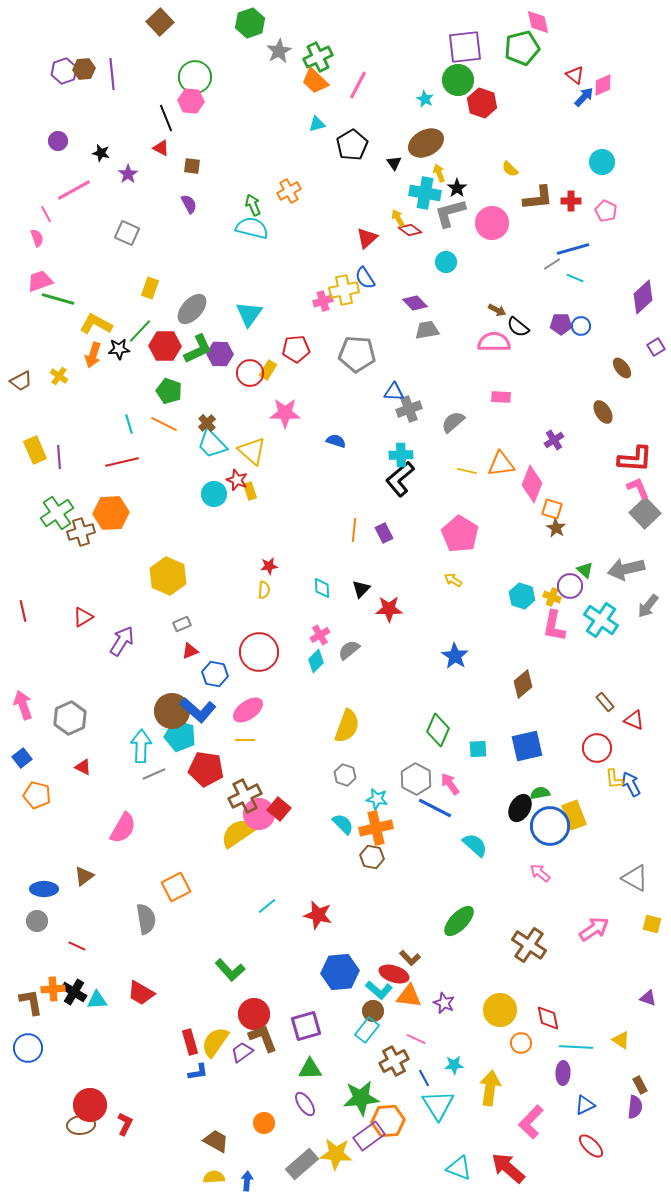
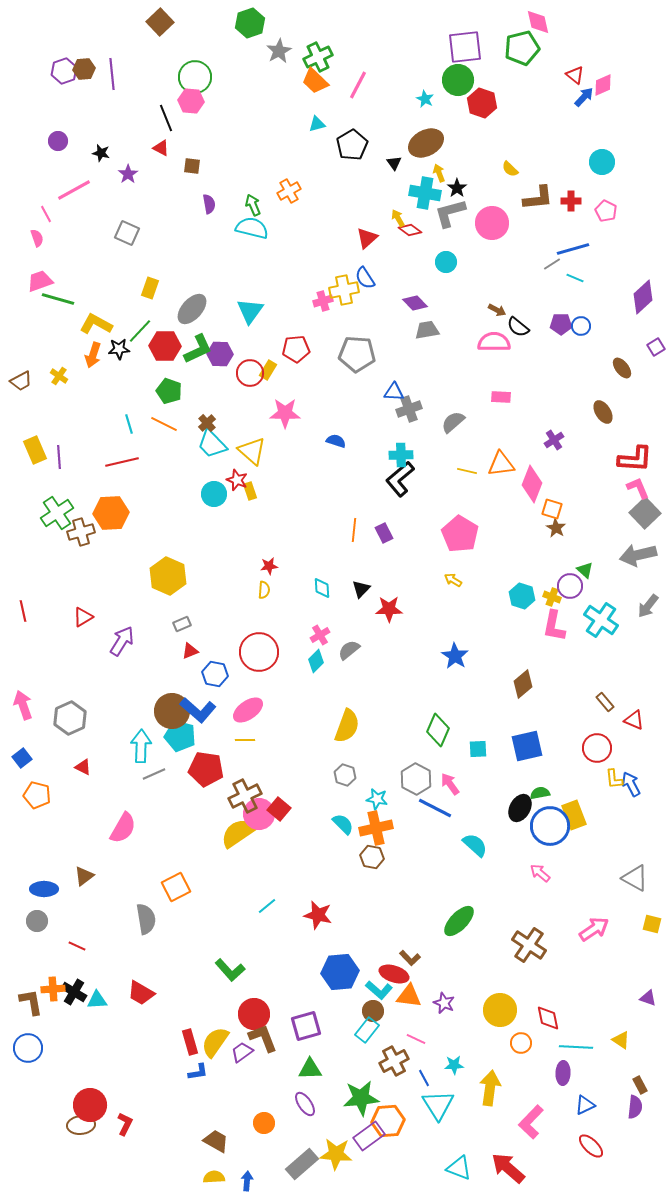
purple semicircle at (189, 204): moved 20 px right; rotated 18 degrees clockwise
cyan triangle at (249, 314): moved 1 px right, 3 px up
gray arrow at (626, 569): moved 12 px right, 14 px up
